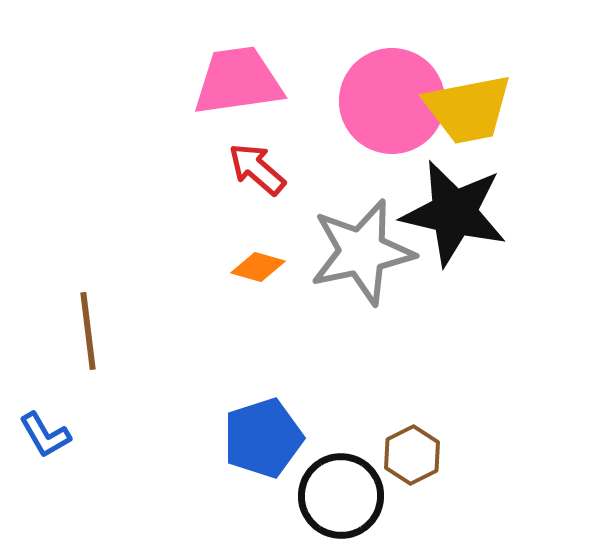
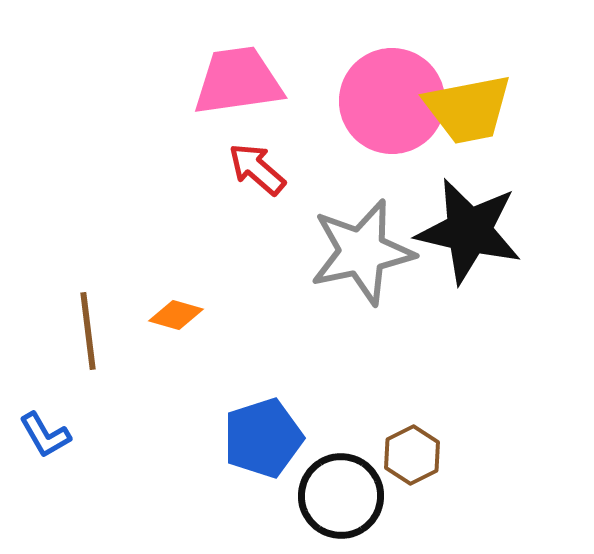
black star: moved 15 px right, 18 px down
orange diamond: moved 82 px left, 48 px down
